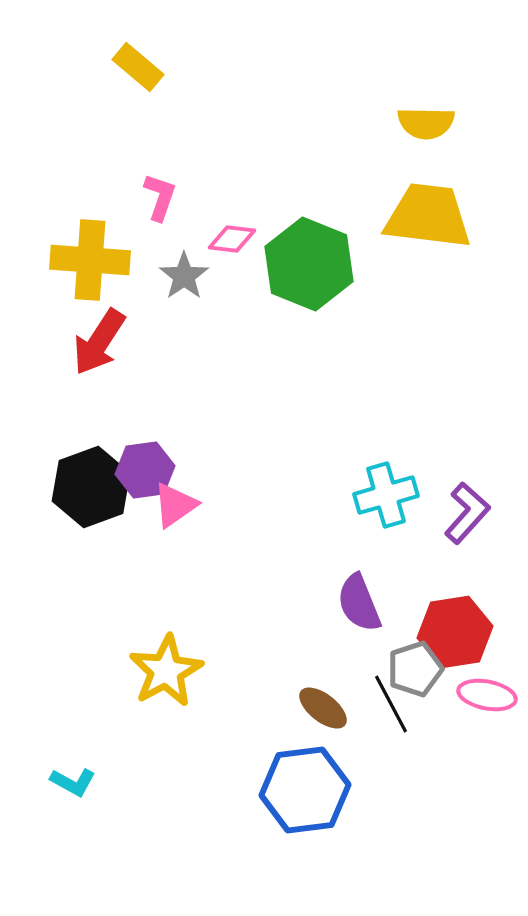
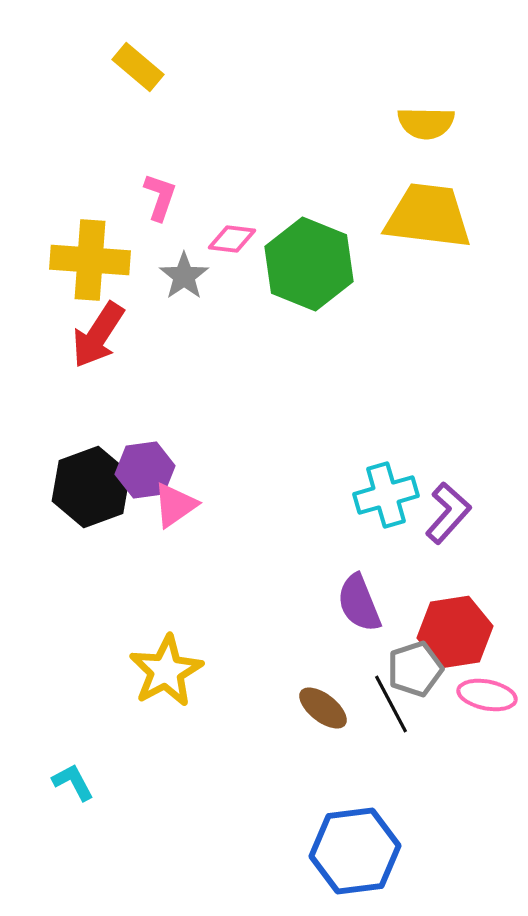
red arrow: moved 1 px left, 7 px up
purple L-shape: moved 19 px left
cyan L-shape: rotated 147 degrees counterclockwise
blue hexagon: moved 50 px right, 61 px down
